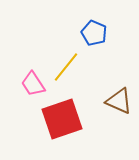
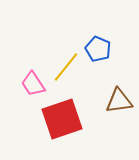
blue pentagon: moved 4 px right, 16 px down
brown triangle: rotated 32 degrees counterclockwise
